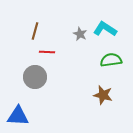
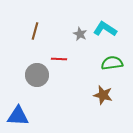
red line: moved 12 px right, 7 px down
green semicircle: moved 1 px right, 3 px down
gray circle: moved 2 px right, 2 px up
